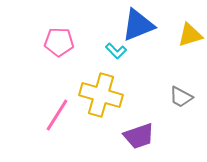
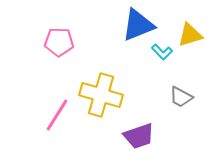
cyan L-shape: moved 46 px right, 1 px down
